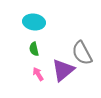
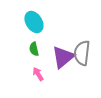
cyan ellipse: rotated 50 degrees clockwise
gray semicircle: rotated 35 degrees clockwise
purple triangle: moved 13 px up
